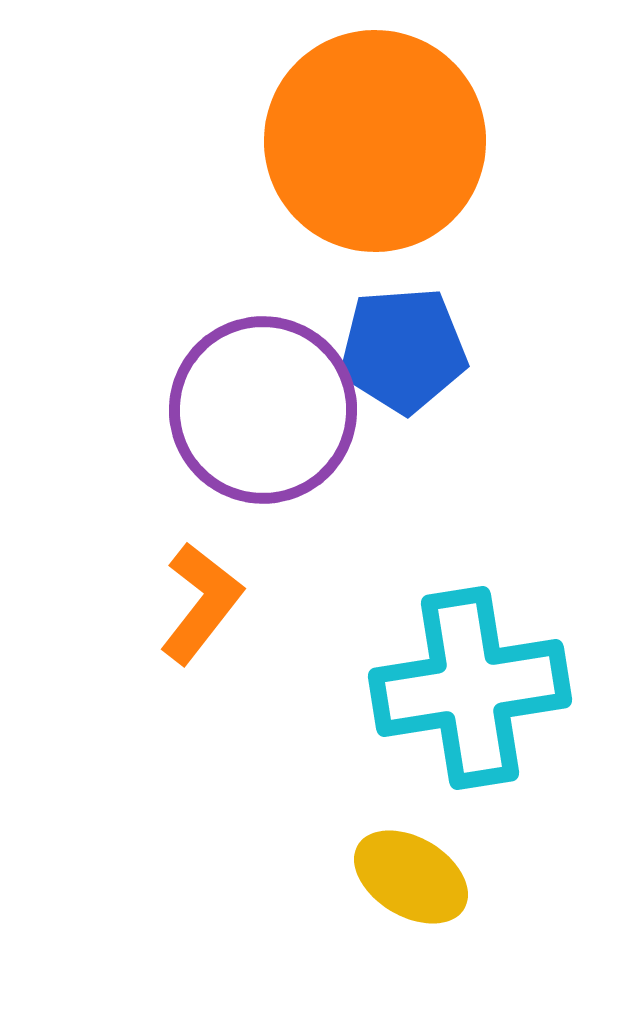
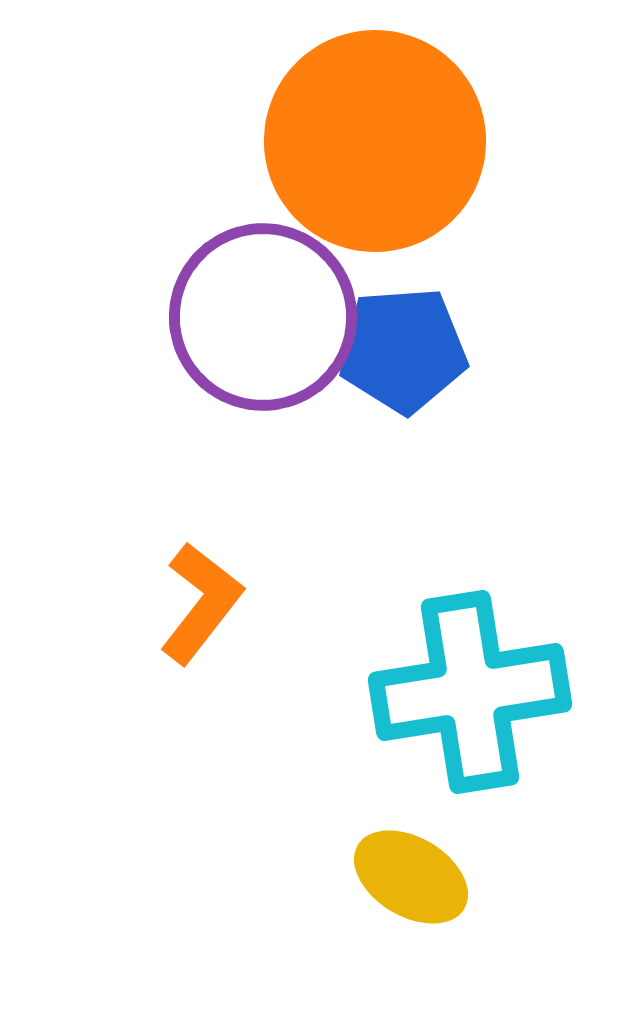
purple circle: moved 93 px up
cyan cross: moved 4 px down
